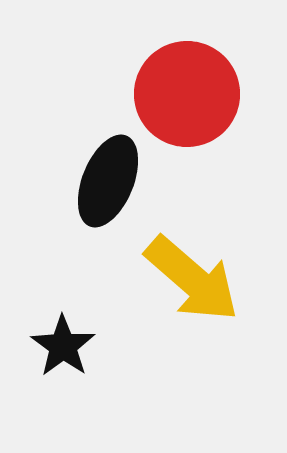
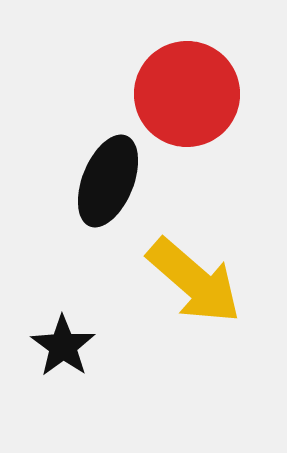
yellow arrow: moved 2 px right, 2 px down
